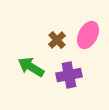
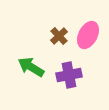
brown cross: moved 2 px right, 4 px up
